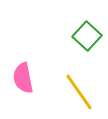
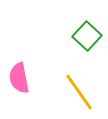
pink semicircle: moved 4 px left
